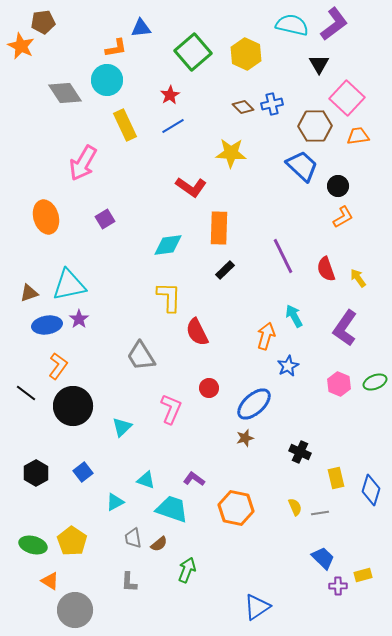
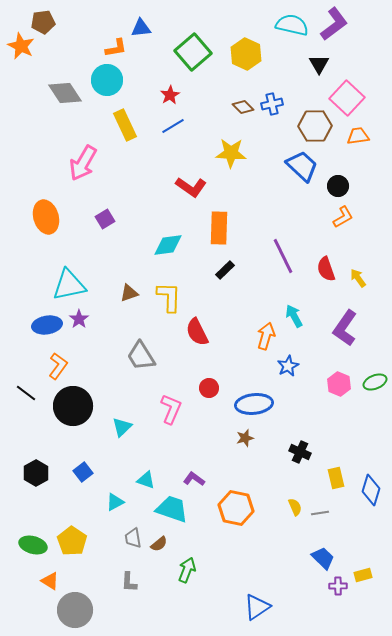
brown triangle at (29, 293): moved 100 px right
blue ellipse at (254, 404): rotated 36 degrees clockwise
